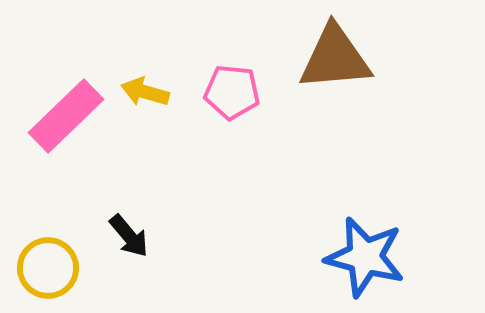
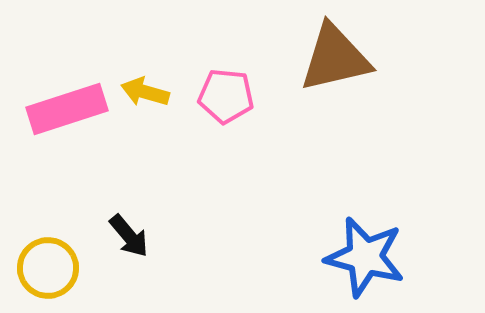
brown triangle: rotated 8 degrees counterclockwise
pink pentagon: moved 6 px left, 4 px down
pink rectangle: moved 1 px right, 7 px up; rotated 26 degrees clockwise
